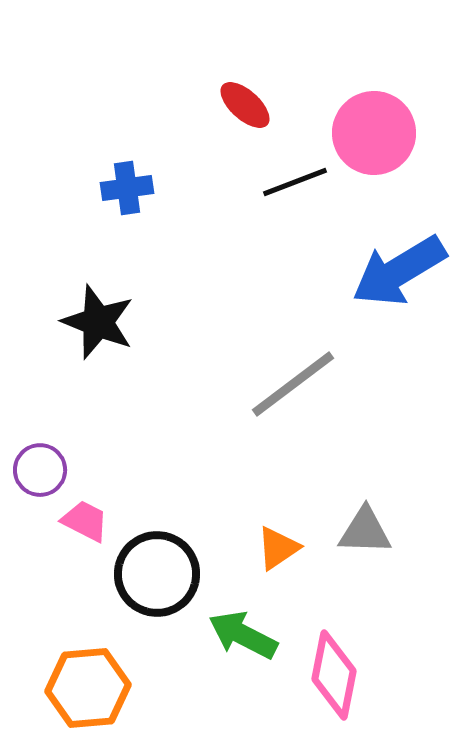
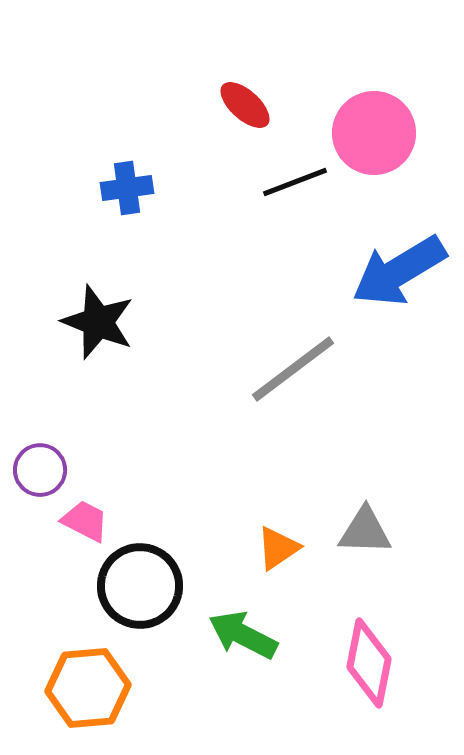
gray line: moved 15 px up
black circle: moved 17 px left, 12 px down
pink diamond: moved 35 px right, 12 px up
